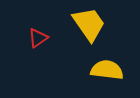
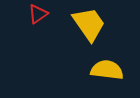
red triangle: moved 24 px up
